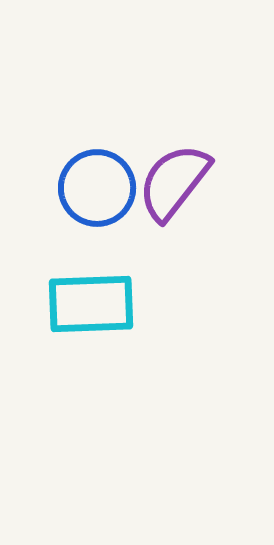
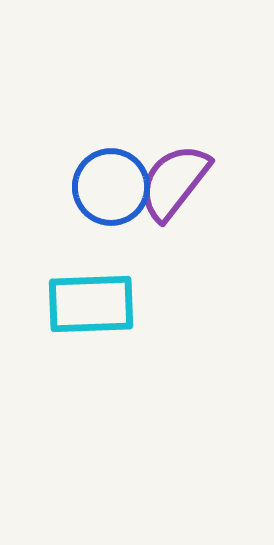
blue circle: moved 14 px right, 1 px up
